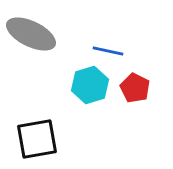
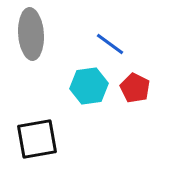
gray ellipse: rotated 60 degrees clockwise
blue line: moved 2 px right, 7 px up; rotated 24 degrees clockwise
cyan hexagon: moved 1 px left, 1 px down; rotated 9 degrees clockwise
